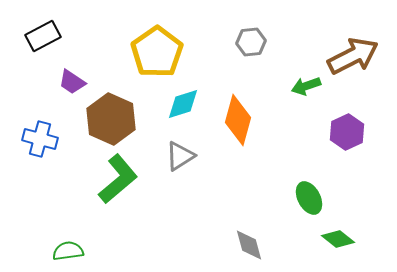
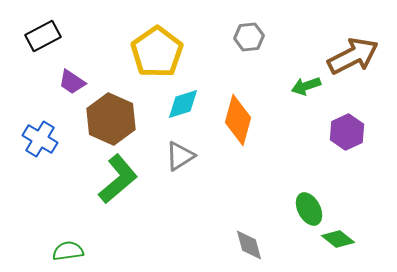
gray hexagon: moved 2 px left, 5 px up
blue cross: rotated 16 degrees clockwise
green ellipse: moved 11 px down
